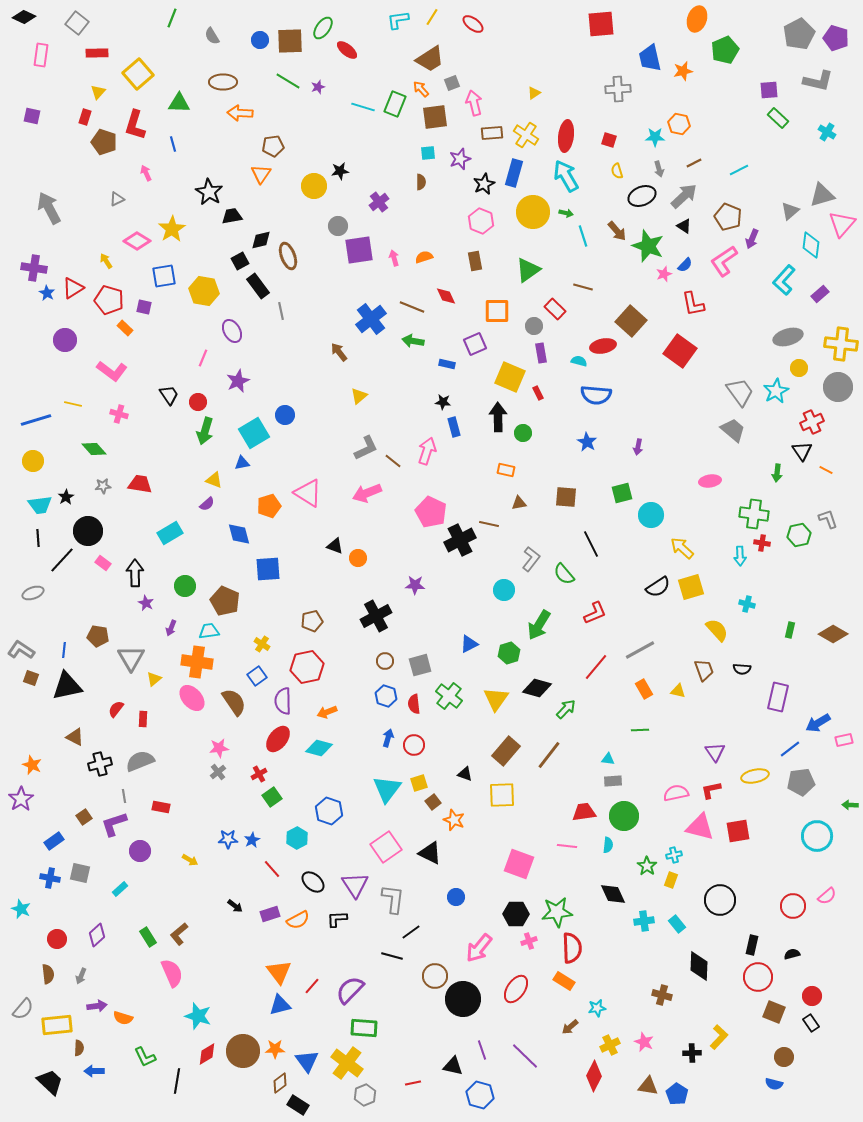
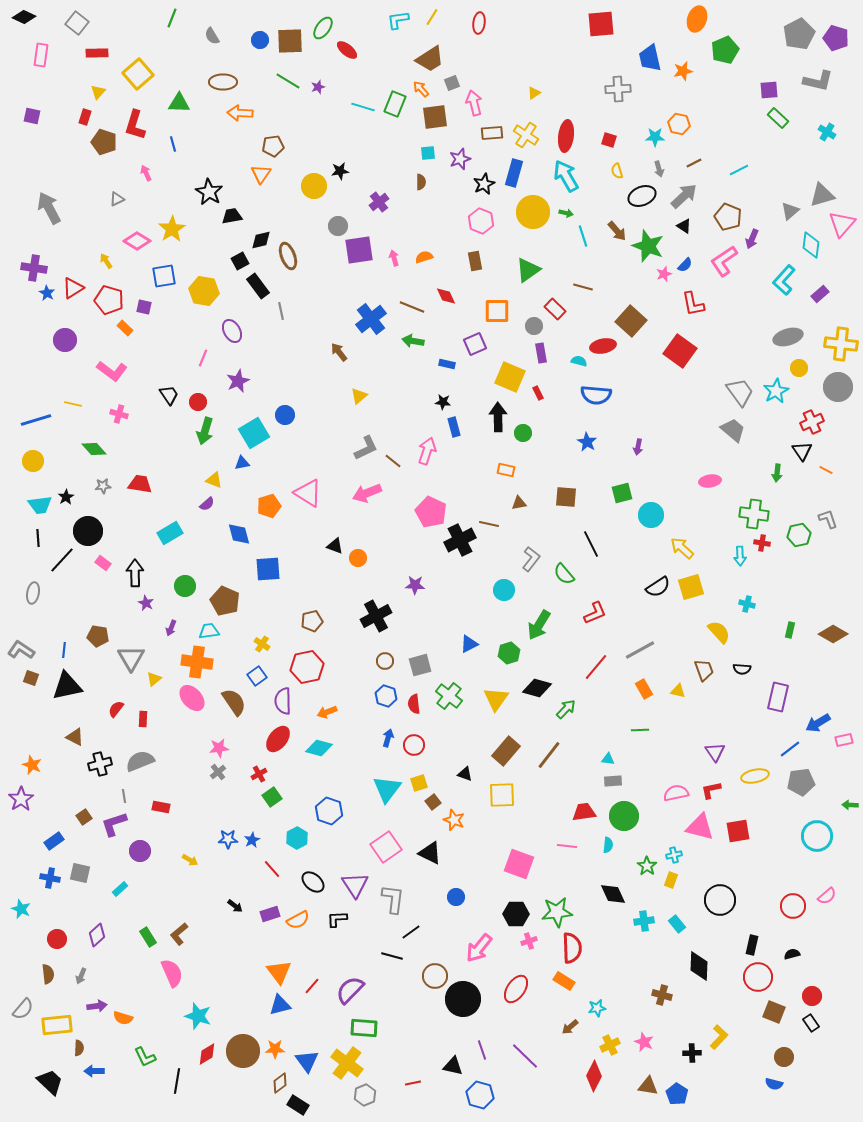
red ellipse at (473, 24): moved 6 px right, 1 px up; rotated 60 degrees clockwise
gray ellipse at (33, 593): rotated 60 degrees counterclockwise
yellow semicircle at (717, 630): moved 2 px right, 2 px down
